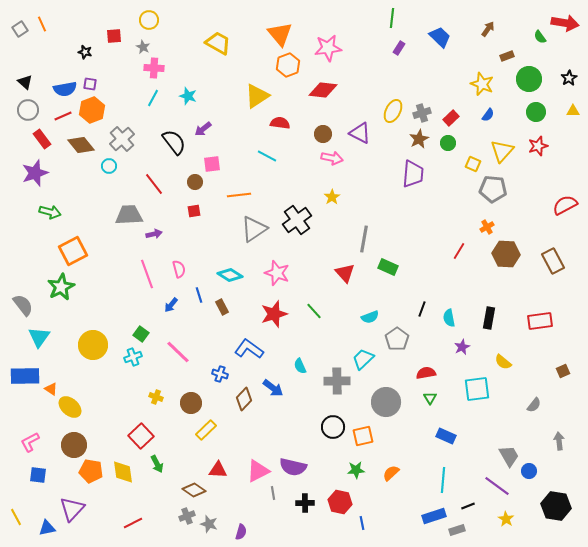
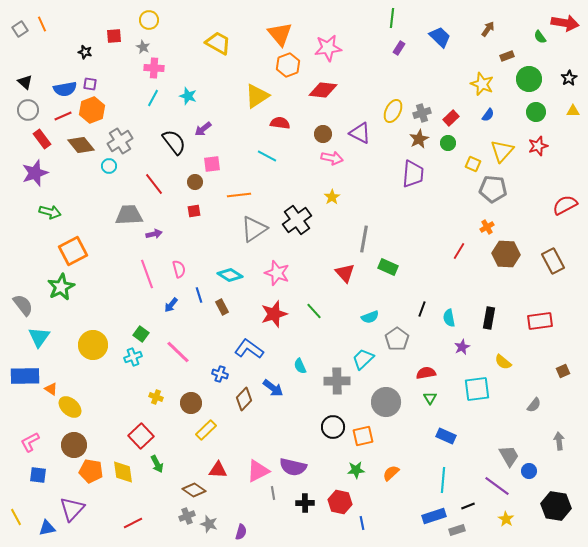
gray cross at (122, 139): moved 2 px left, 2 px down; rotated 10 degrees clockwise
